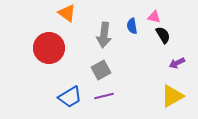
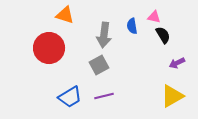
orange triangle: moved 2 px left, 2 px down; rotated 18 degrees counterclockwise
gray square: moved 2 px left, 5 px up
